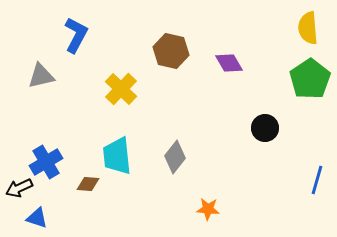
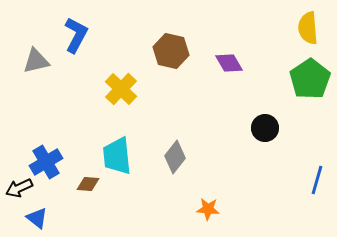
gray triangle: moved 5 px left, 15 px up
blue triangle: rotated 20 degrees clockwise
